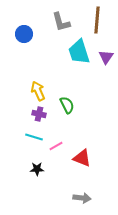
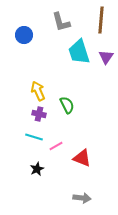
brown line: moved 4 px right
blue circle: moved 1 px down
black star: rotated 24 degrees counterclockwise
